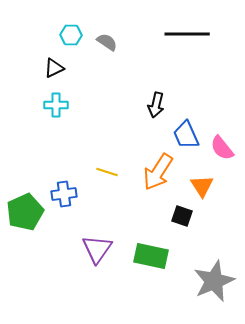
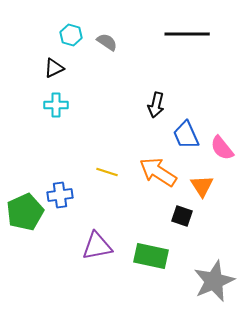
cyan hexagon: rotated 15 degrees clockwise
orange arrow: rotated 90 degrees clockwise
blue cross: moved 4 px left, 1 px down
purple triangle: moved 3 px up; rotated 44 degrees clockwise
